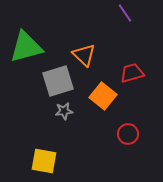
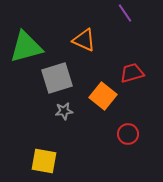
orange triangle: moved 15 px up; rotated 20 degrees counterclockwise
gray square: moved 1 px left, 3 px up
